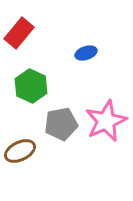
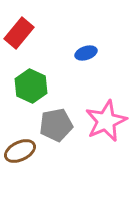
gray pentagon: moved 5 px left, 1 px down
